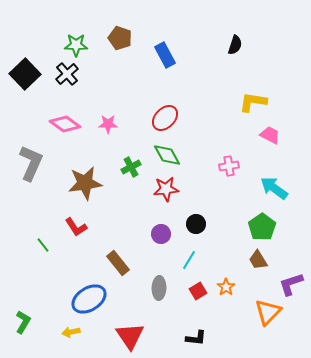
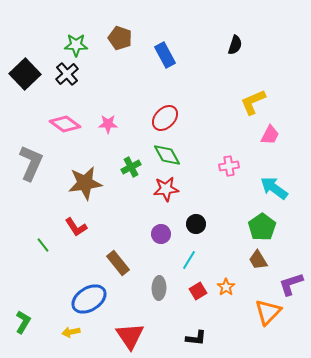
yellow L-shape: rotated 32 degrees counterclockwise
pink trapezoid: rotated 90 degrees clockwise
